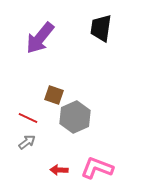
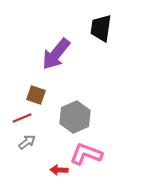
purple arrow: moved 16 px right, 16 px down
brown square: moved 18 px left
red line: moved 6 px left; rotated 48 degrees counterclockwise
pink L-shape: moved 11 px left, 14 px up
